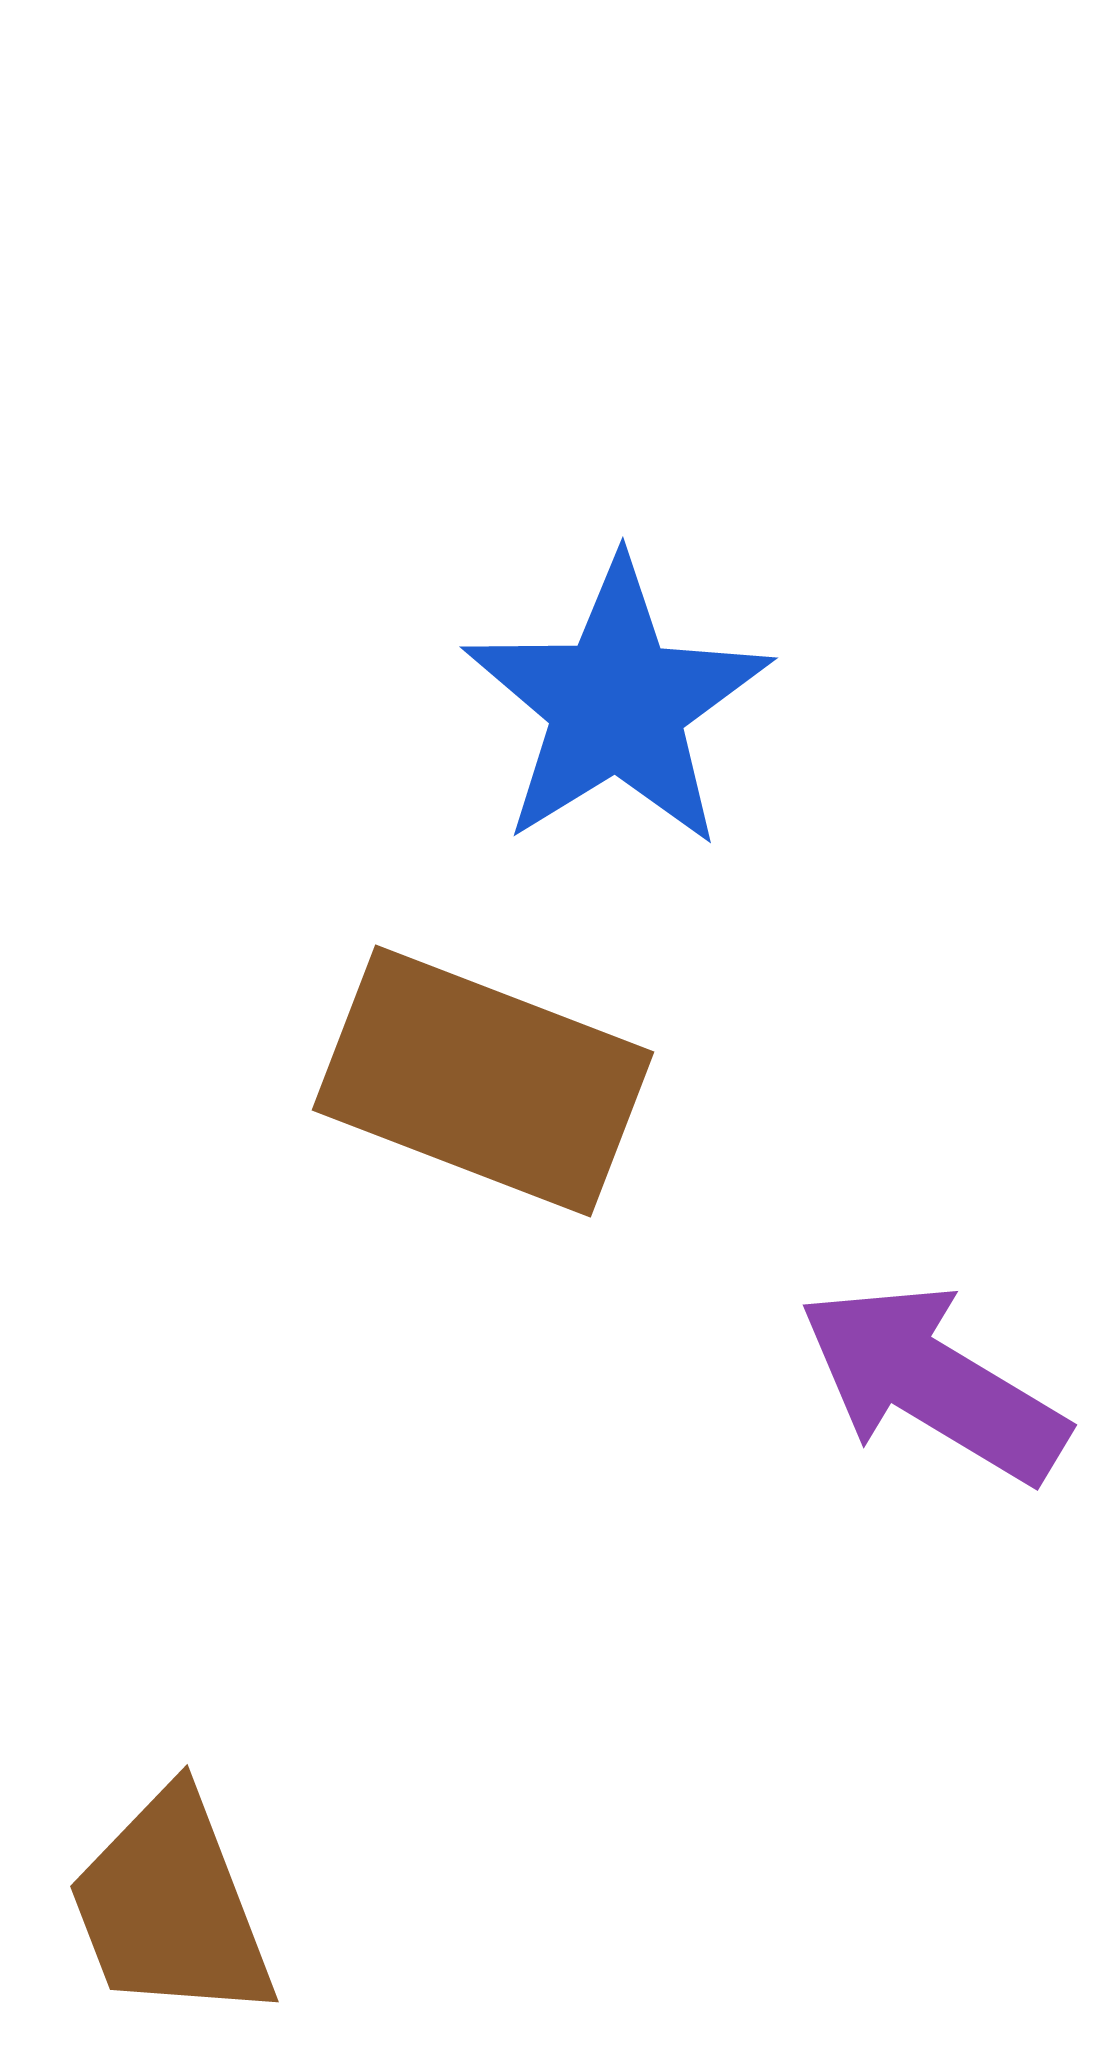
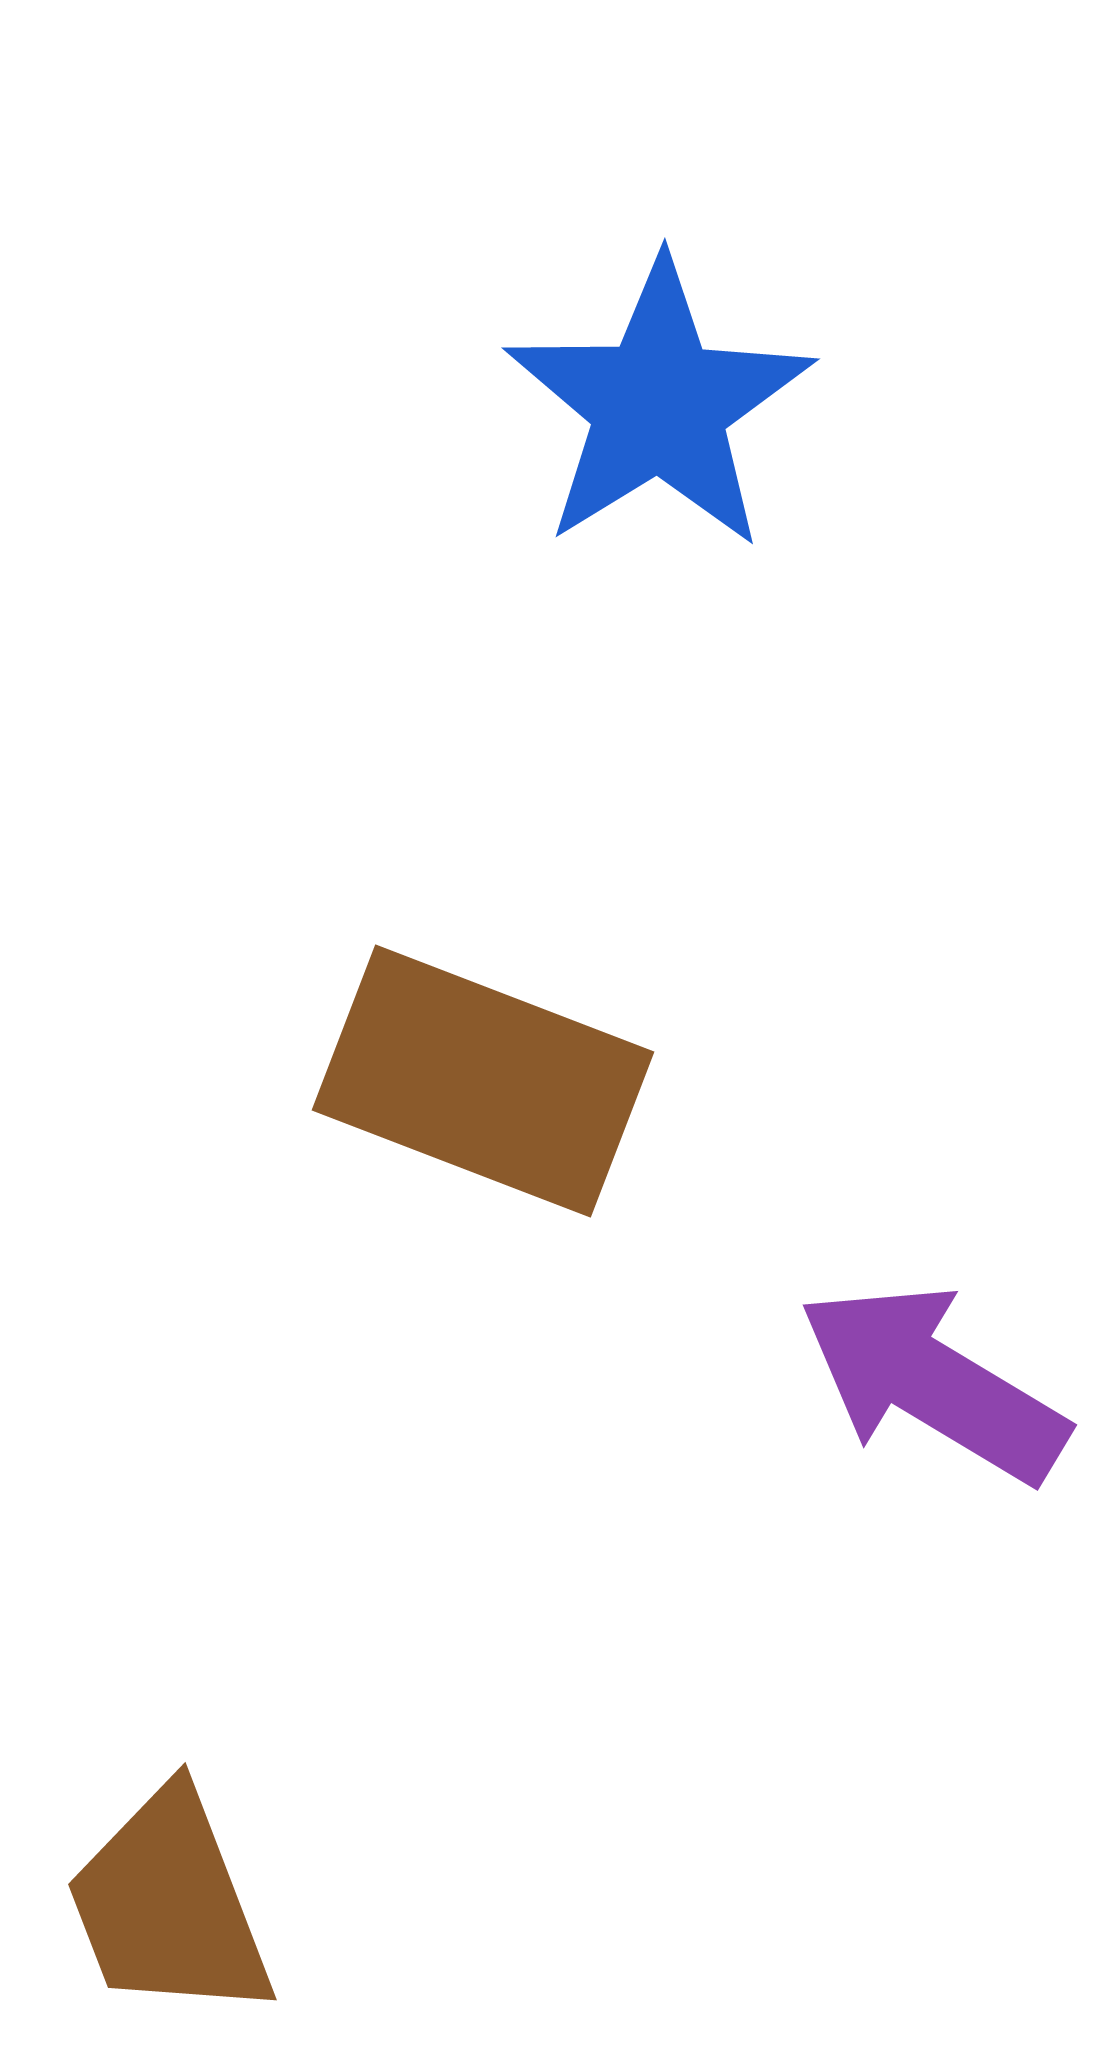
blue star: moved 42 px right, 299 px up
brown trapezoid: moved 2 px left, 2 px up
